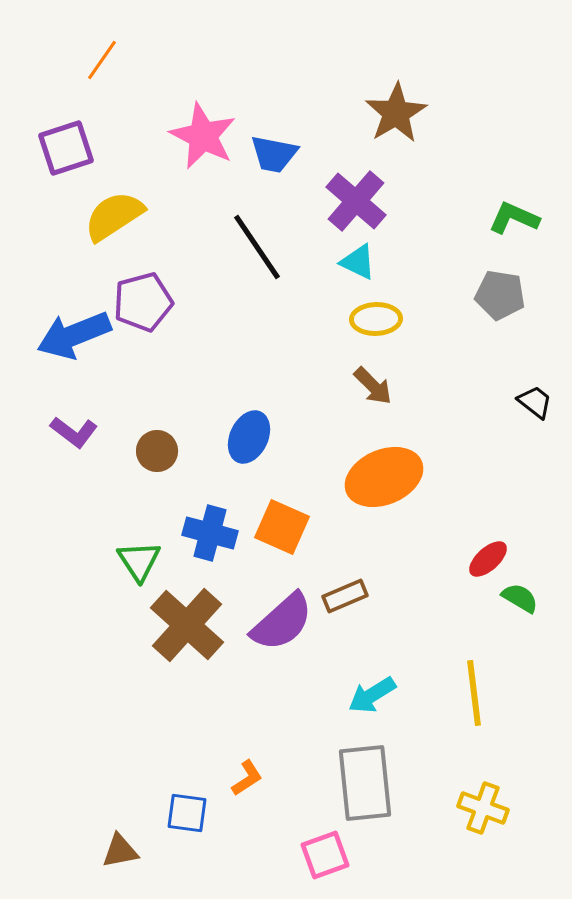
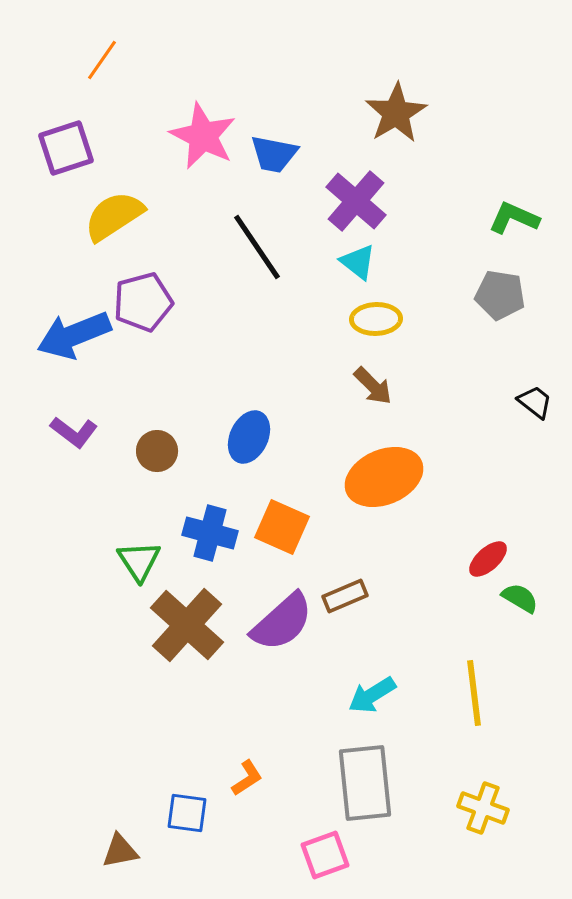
cyan triangle: rotated 12 degrees clockwise
